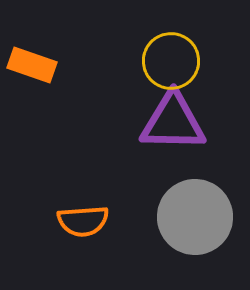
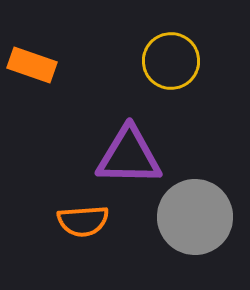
purple triangle: moved 44 px left, 34 px down
